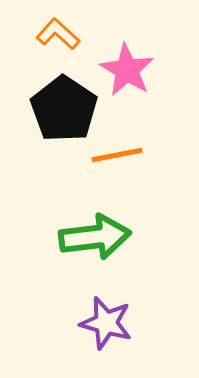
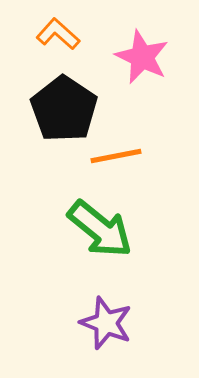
pink star: moved 15 px right, 13 px up; rotated 6 degrees counterclockwise
orange line: moved 1 px left, 1 px down
green arrow: moved 5 px right, 8 px up; rotated 46 degrees clockwise
purple star: rotated 6 degrees clockwise
